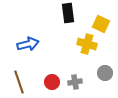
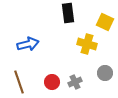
yellow square: moved 4 px right, 2 px up
gray cross: rotated 16 degrees counterclockwise
